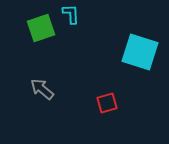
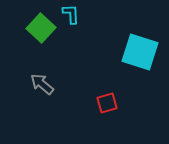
green square: rotated 28 degrees counterclockwise
gray arrow: moved 5 px up
